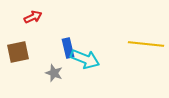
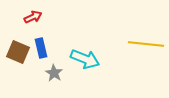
blue rectangle: moved 27 px left
brown square: rotated 35 degrees clockwise
gray star: rotated 12 degrees clockwise
